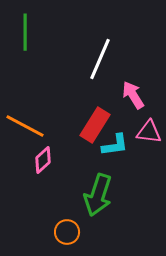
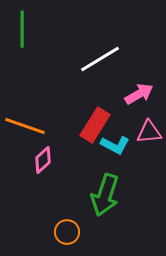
green line: moved 3 px left, 3 px up
white line: rotated 36 degrees clockwise
pink arrow: moved 6 px right, 1 px up; rotated 92 degrees clockwise
orange line: rotated 9 degrees counterclockwise
pink triangle: rotated 12 degrees counterclockwise
cyan L-shape: rotated 36 degrees clockwise
green arrow: moved 7 px right
